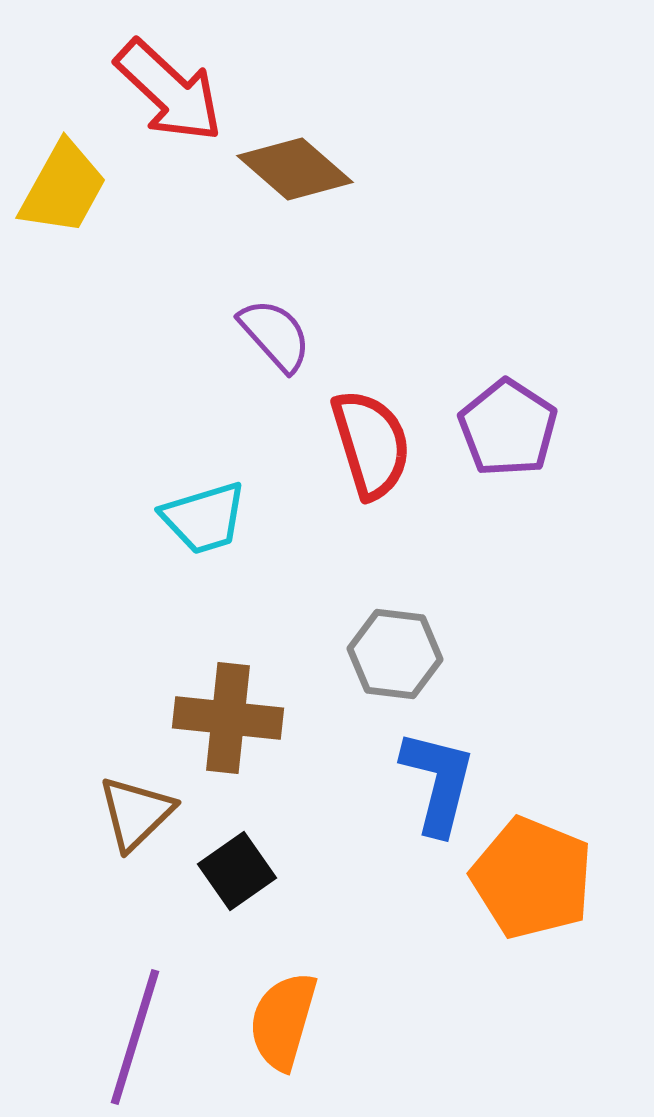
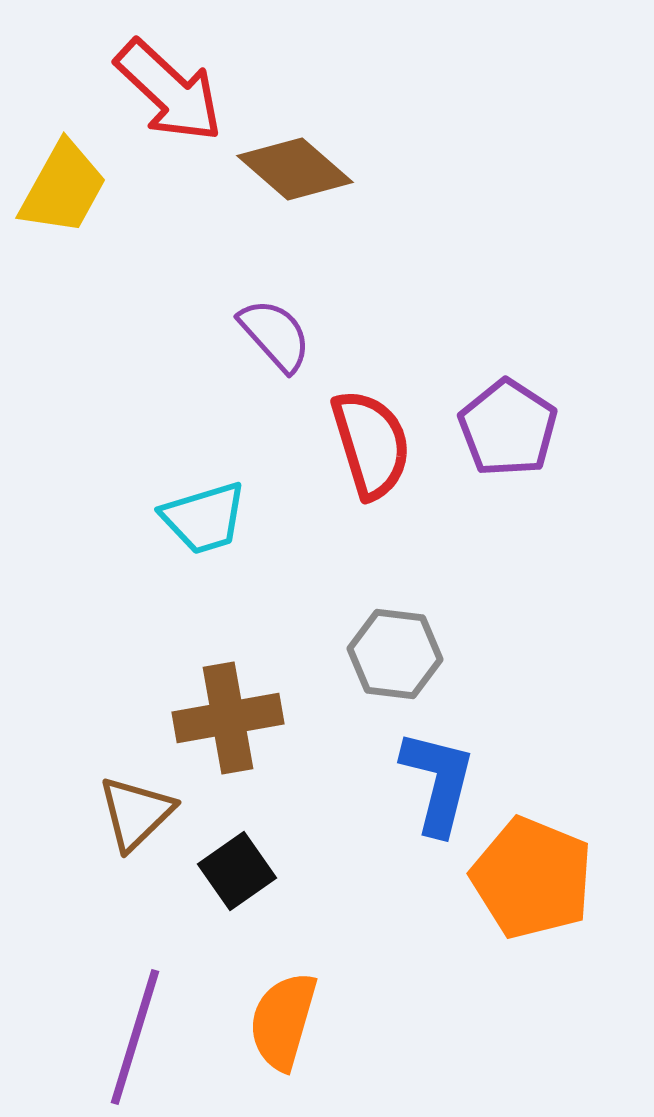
brown cross: rotated 16 degrees counterclockwise
